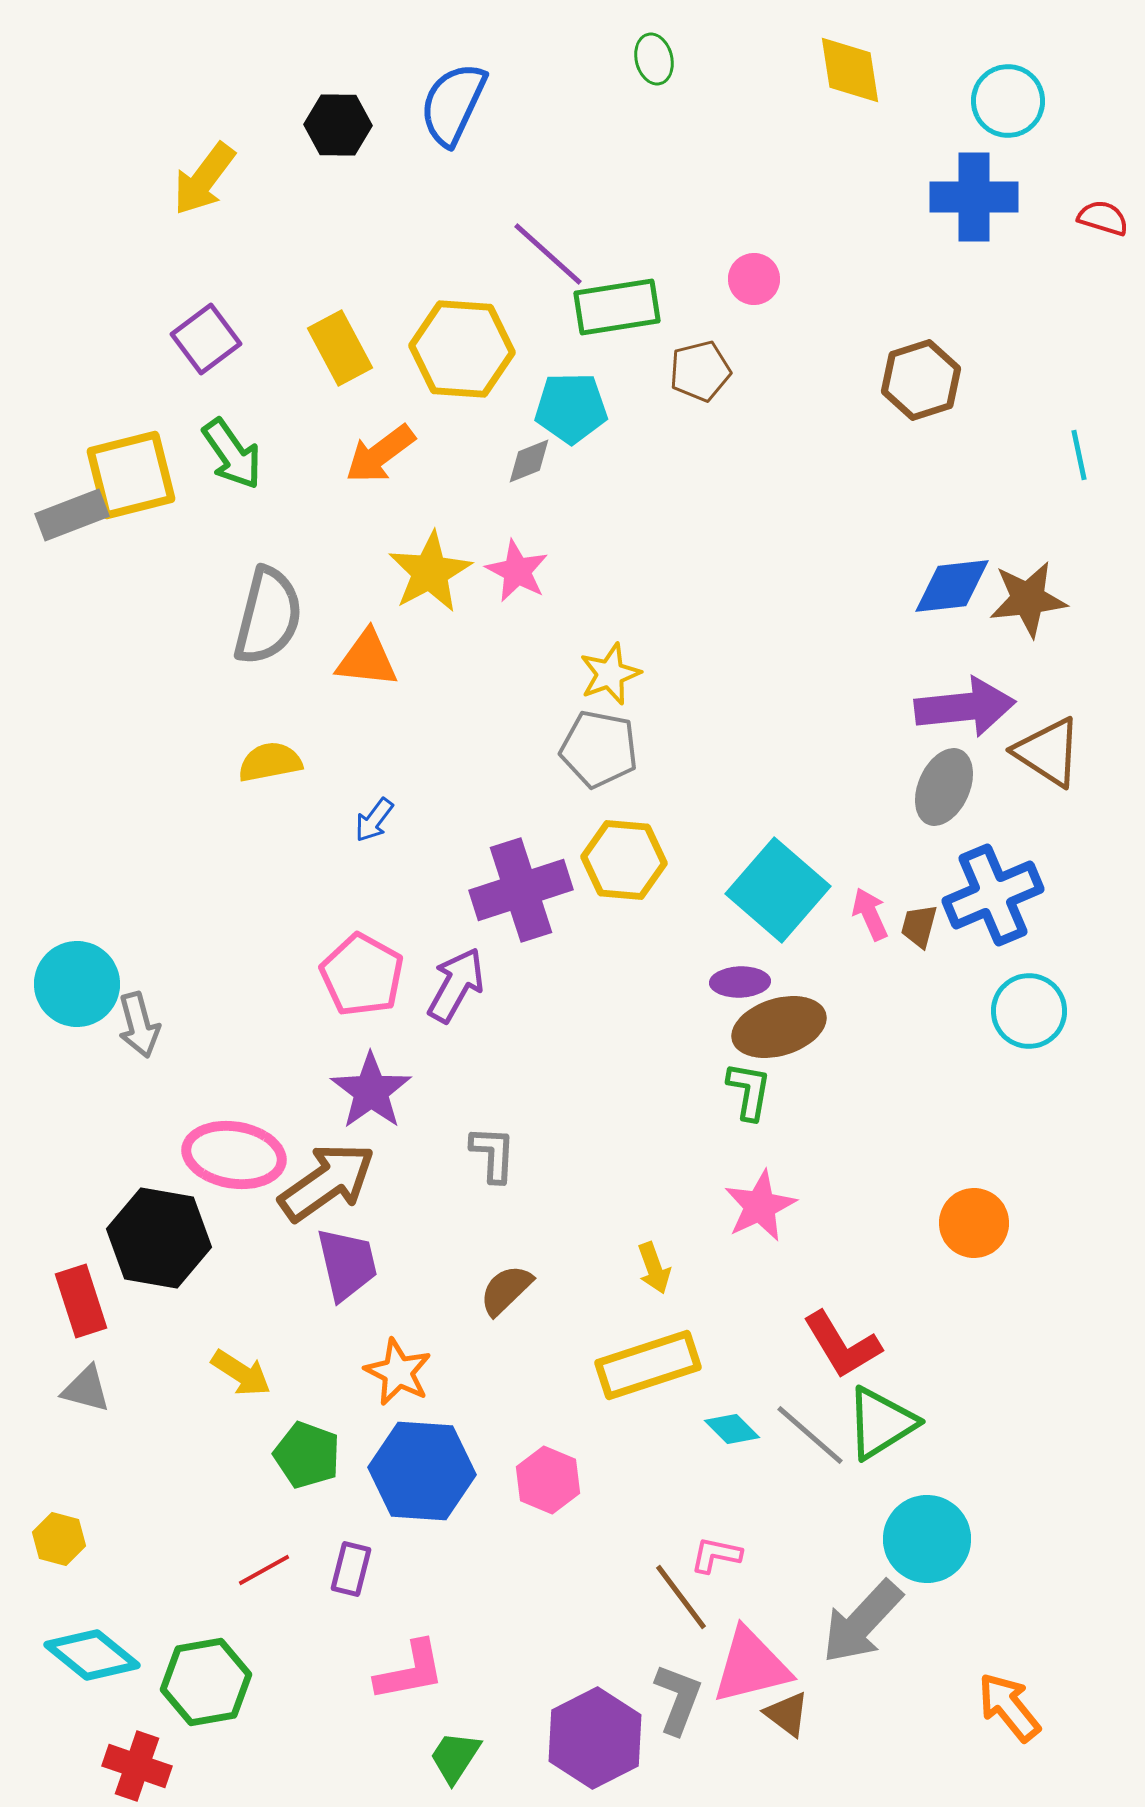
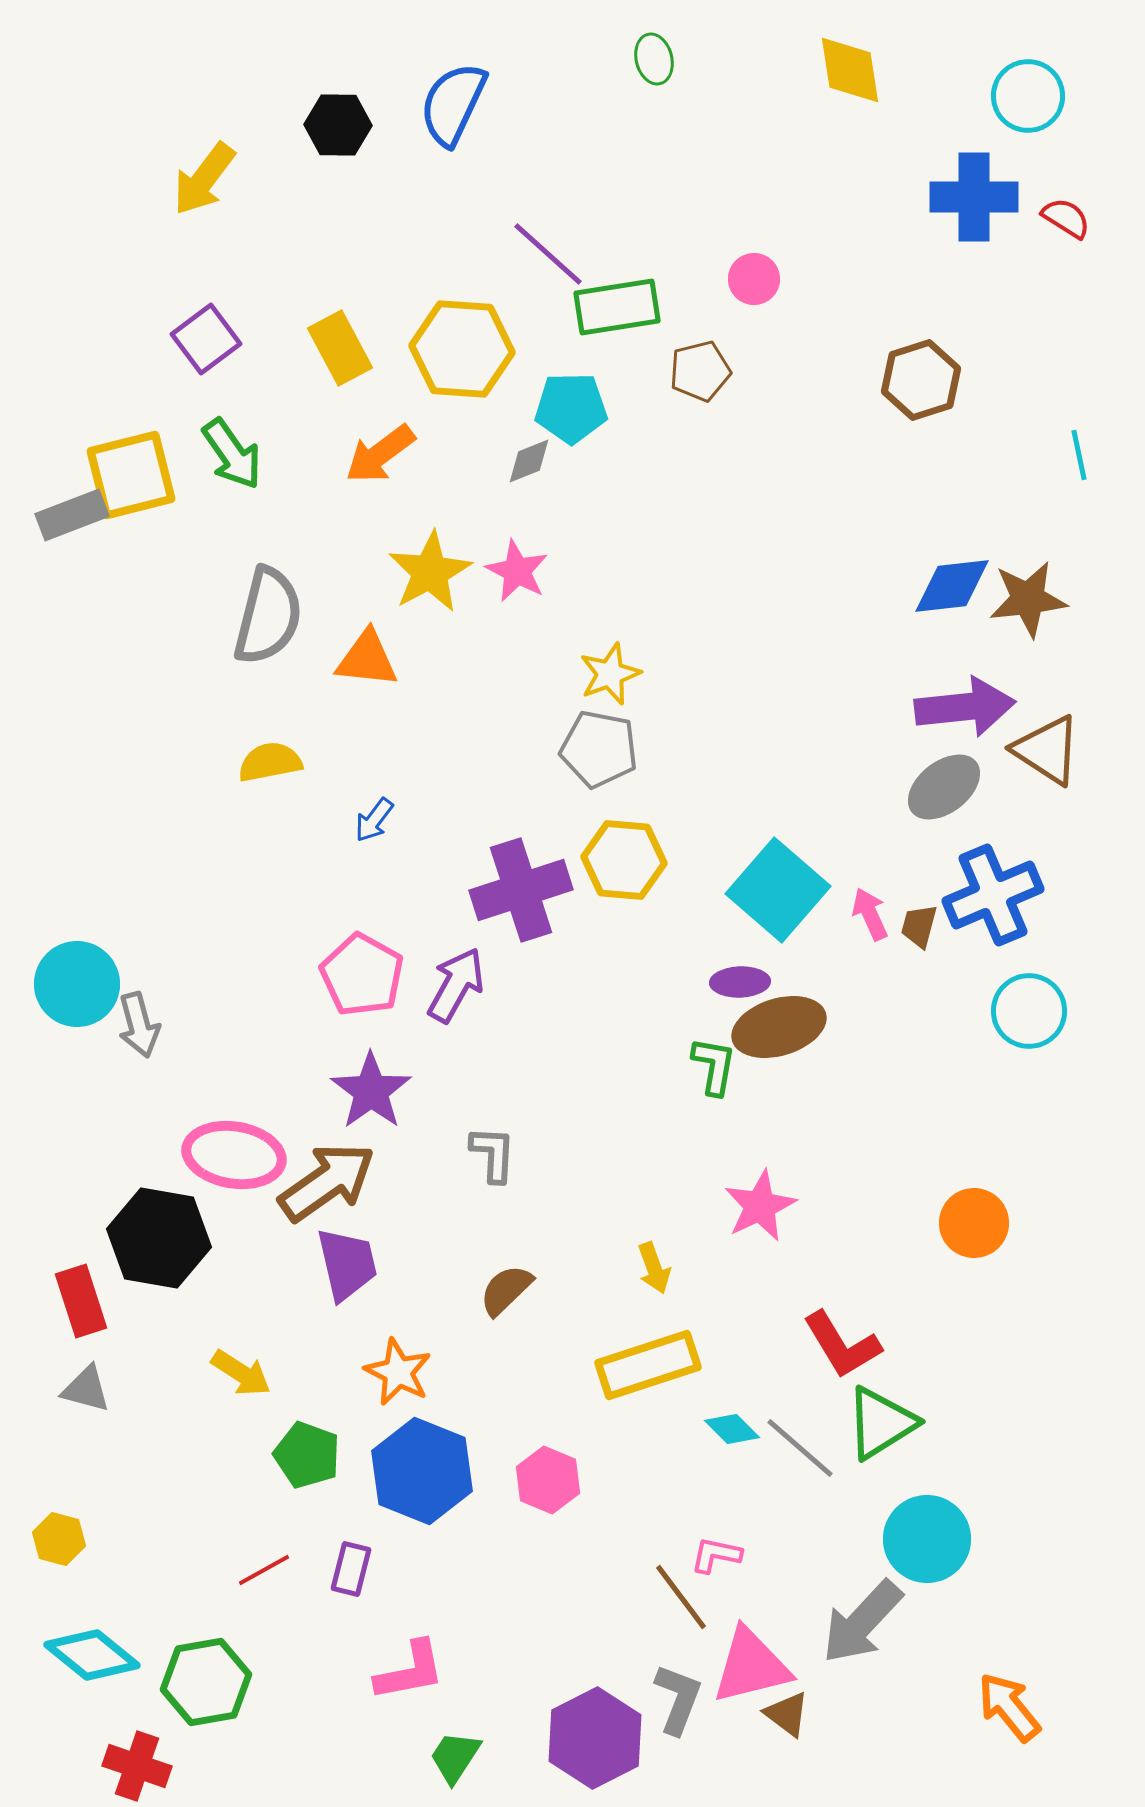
cyan circle at (1008, 101): moved 20 px right, 5 px up
red semicircle at (1103, 218): moved 37 px left; rotated 15 degrees clockwise
brown triangle at (1048, 752): moved 1 px left, 2 px up
gray ellipse at (944, 787): rotated 28 degrees clockwise
green L-shape at (749, 1091): moved 35 px left, 25 px up
gray line at (810, 1435): moved 10 px left, 13 px down
blue hexagon at (422, 1471): rotated 18 degrees clockwise
